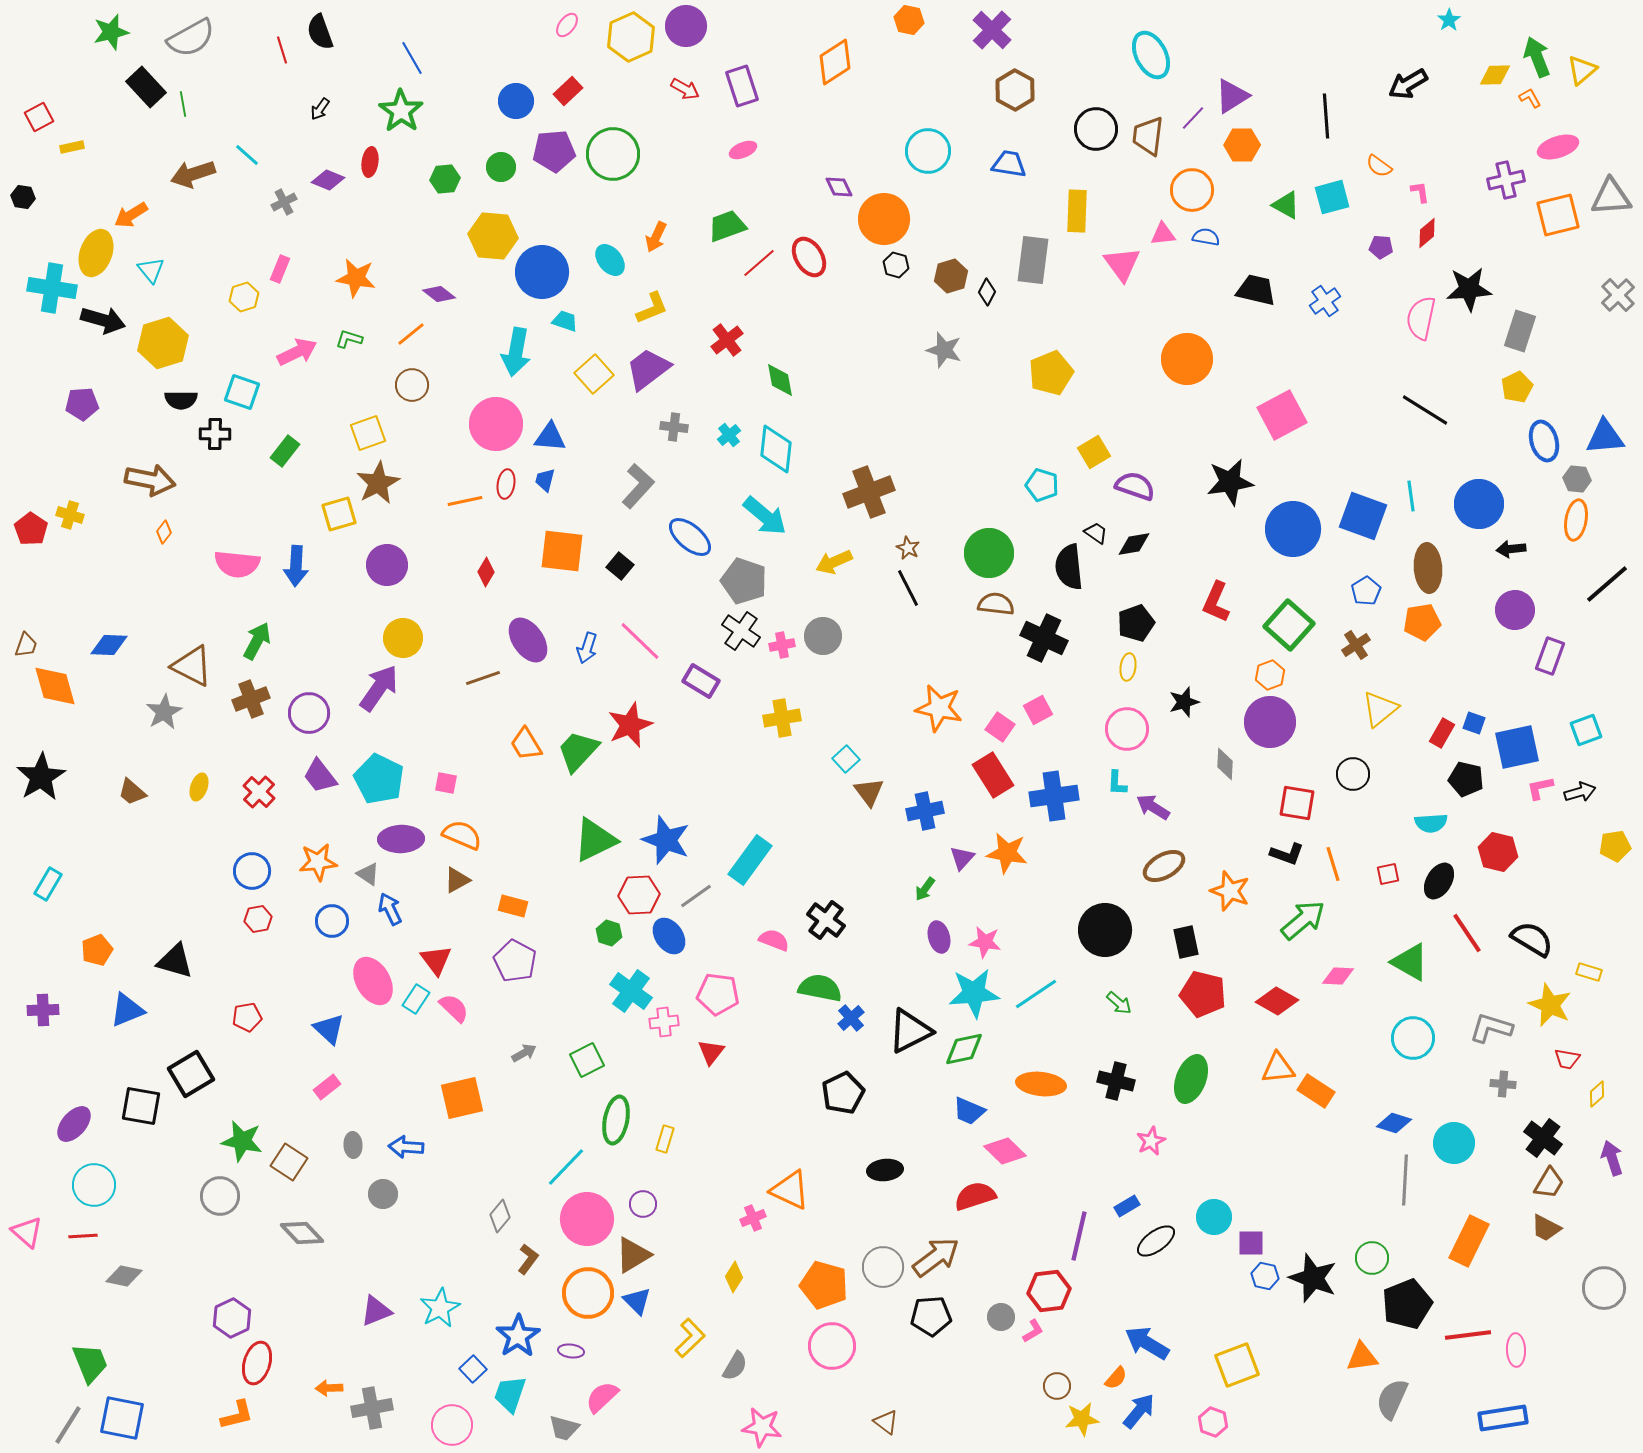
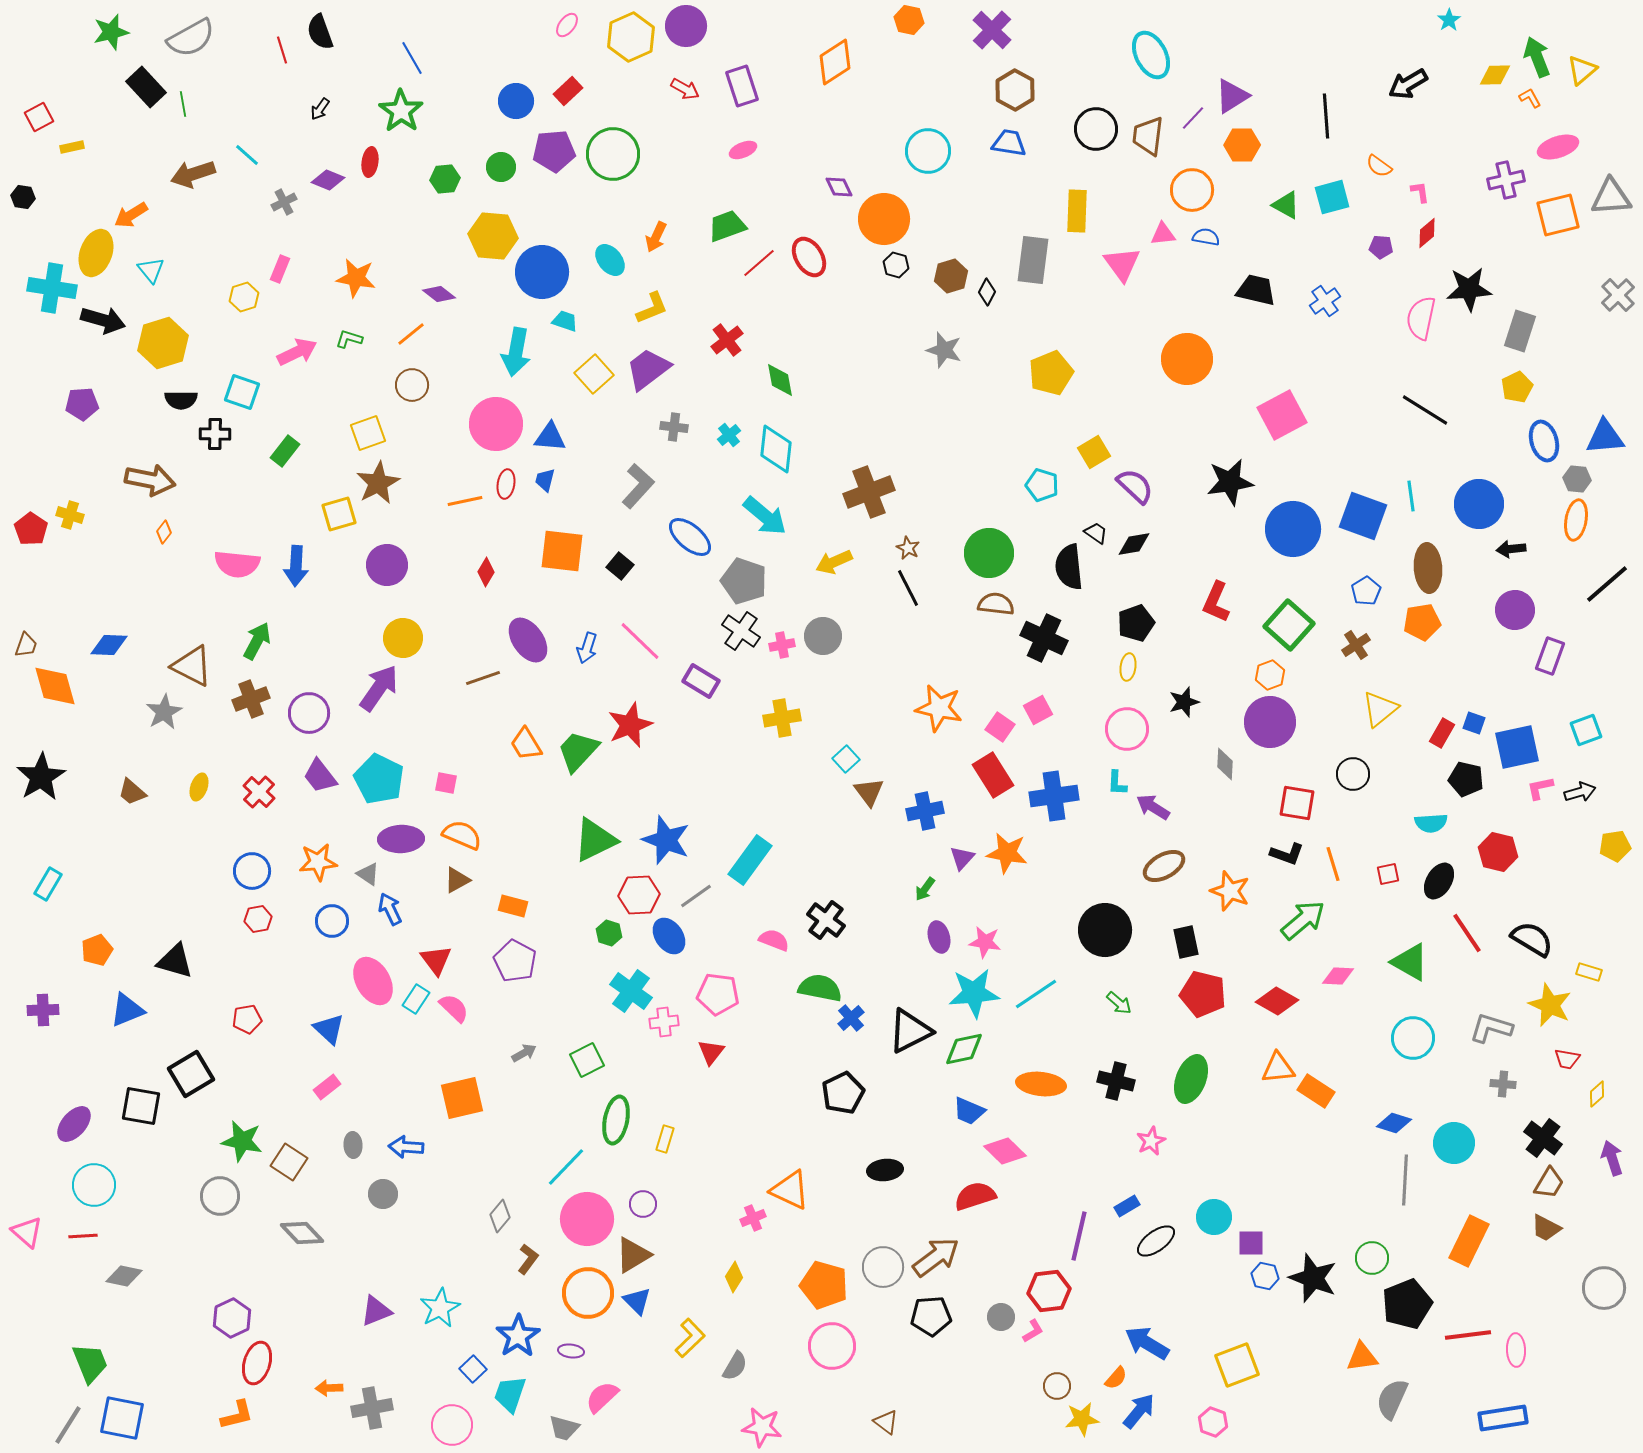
blue trapezoid at (1009, 164): moved 21 px up
purple semicircle at (1135, 486): rotated 24 degrees clockwise
red pentagon at (247, 1017): moved 2 px down
